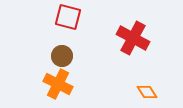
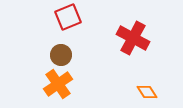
red square: rotated 36 degrees counterclockwise
brown circle: moved 1 px left, 1 px up
orange cross: rotated 28 degrees clockwise
